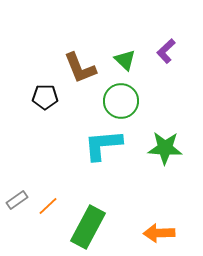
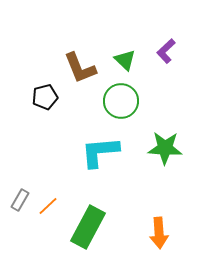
black pentagon: rotated 15 degrees counterclockwise
cyan L-shape: moved 3 px left, 7 px down
gray rectangle: moved 3 px right; rotated 25 degrees counterclockwise
orange arrow: rotated 92 degrees counterclockwise
